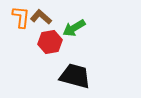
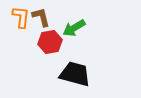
brown L-shape: rotated 35 degrees clockwise
black trapezoid: moved 2 px up
